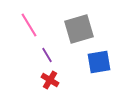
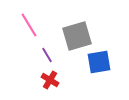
gray square: moved 2 px left, 7 px down
